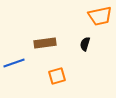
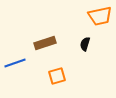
brown rectangle: rotated 10 degrees counterclockwise
blue line: moved 1 px right
